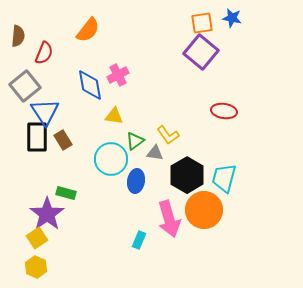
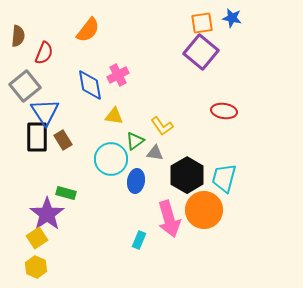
yellow L-shape: moved 6 px left, 9 px up
